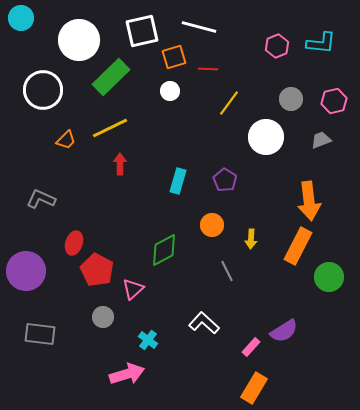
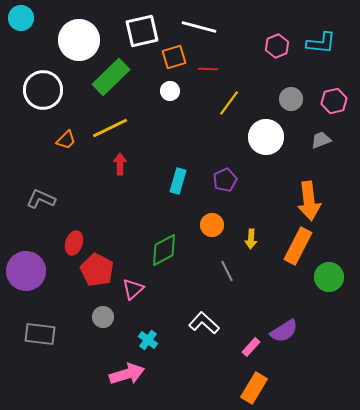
purple pentagon at (225, 180): rotated 15 degrees clockwise
